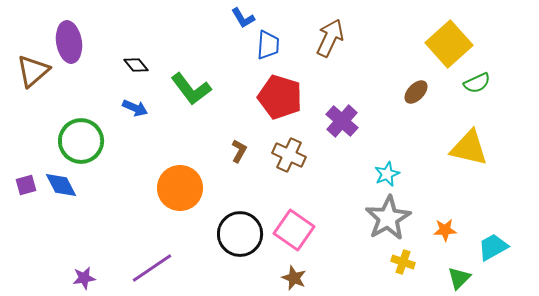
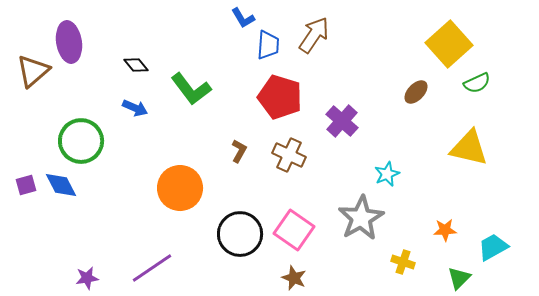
brown arrow: moved 16 px left, 3 px up; rotated 9 degrees clockwise
gray star: moved 27 px left
purple star: moved 3 px right
